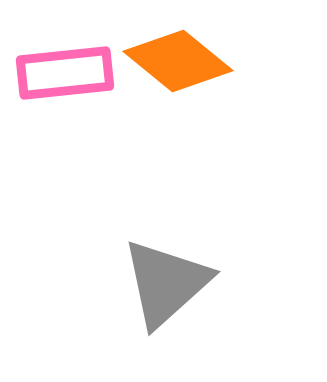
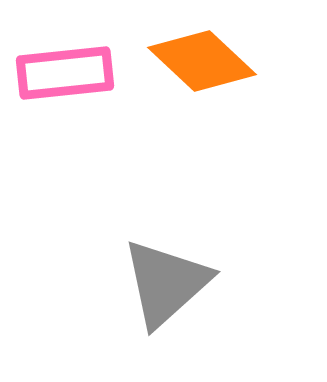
orange diamond: moved 24 px right; rotated 4 degrees clockwise
